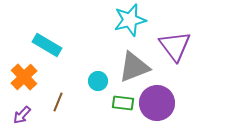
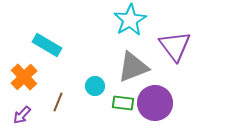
cyan star: rotated 16 degrees counterclockwise
gray triangle: moved 1 px left
cyan circle: moved 3 px left, 5 px down
purple circle: moved 2 px left
